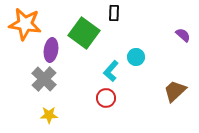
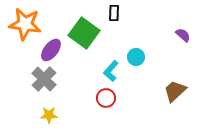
purple ellipse: rotated 30 degrees clockwise
